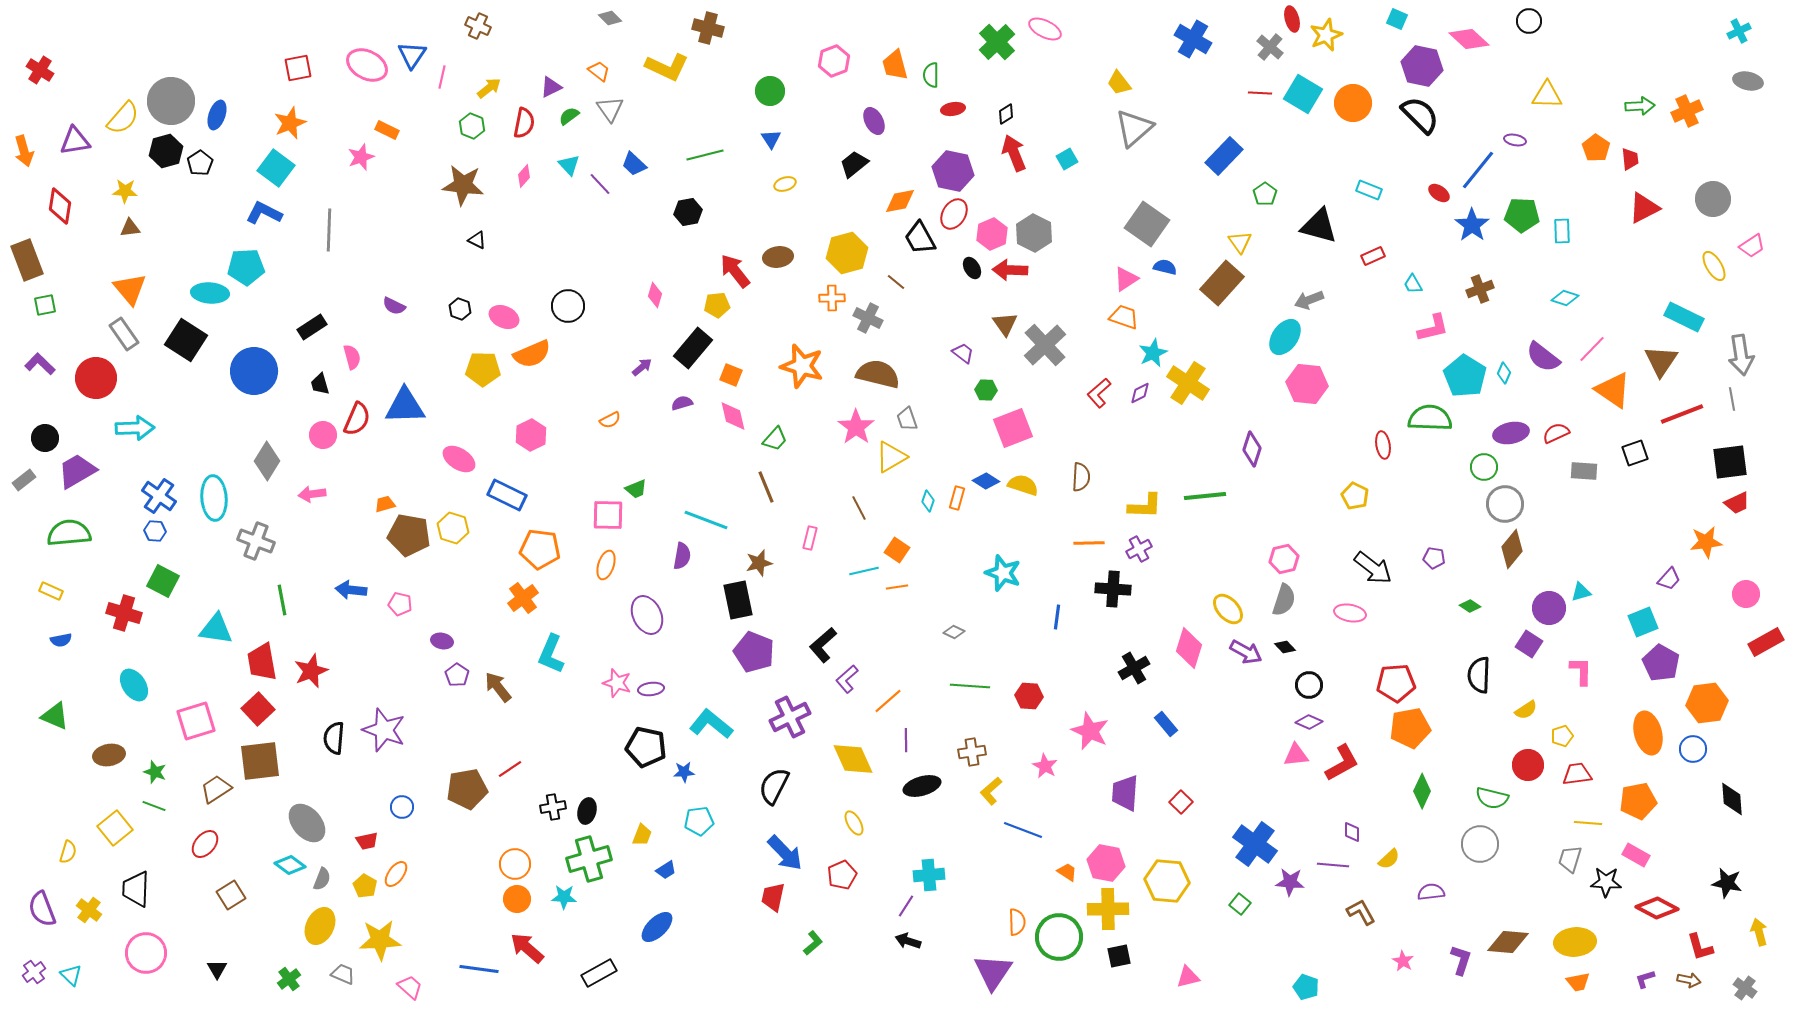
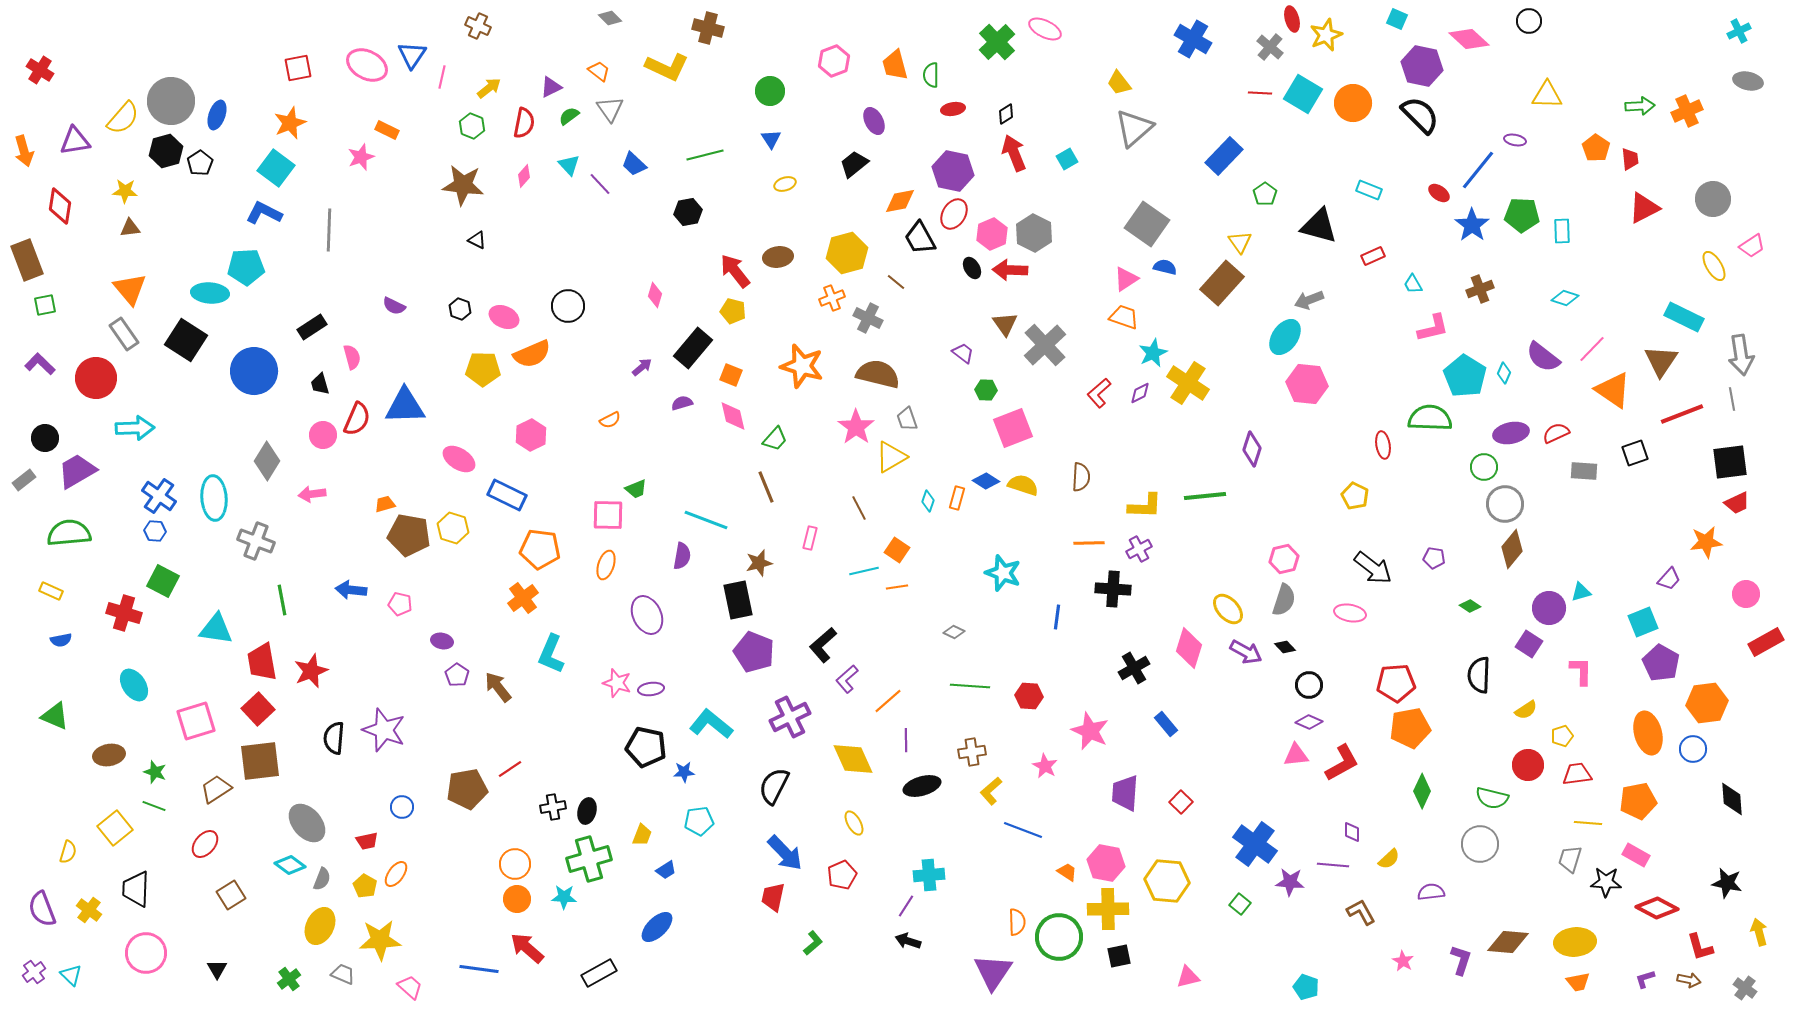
orange cross at (832, 298): rotated 20 degrees counterclockwise
yellow pentagon at (717, 305): moved 16 px right, 6 px down; rotated 20 degrees clockwise
